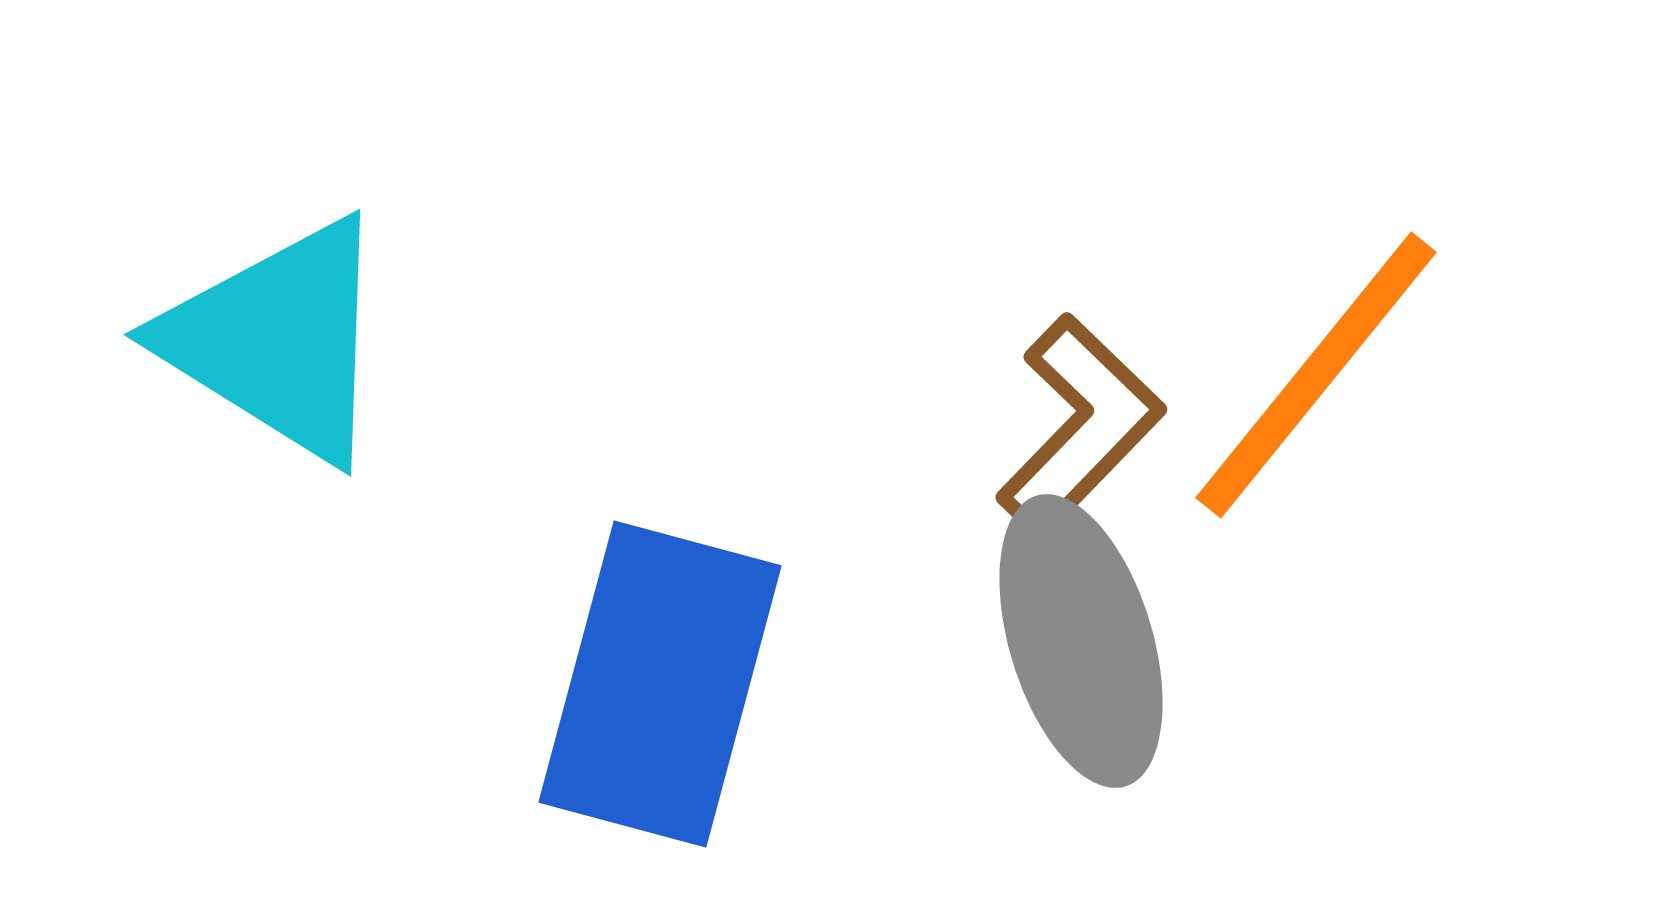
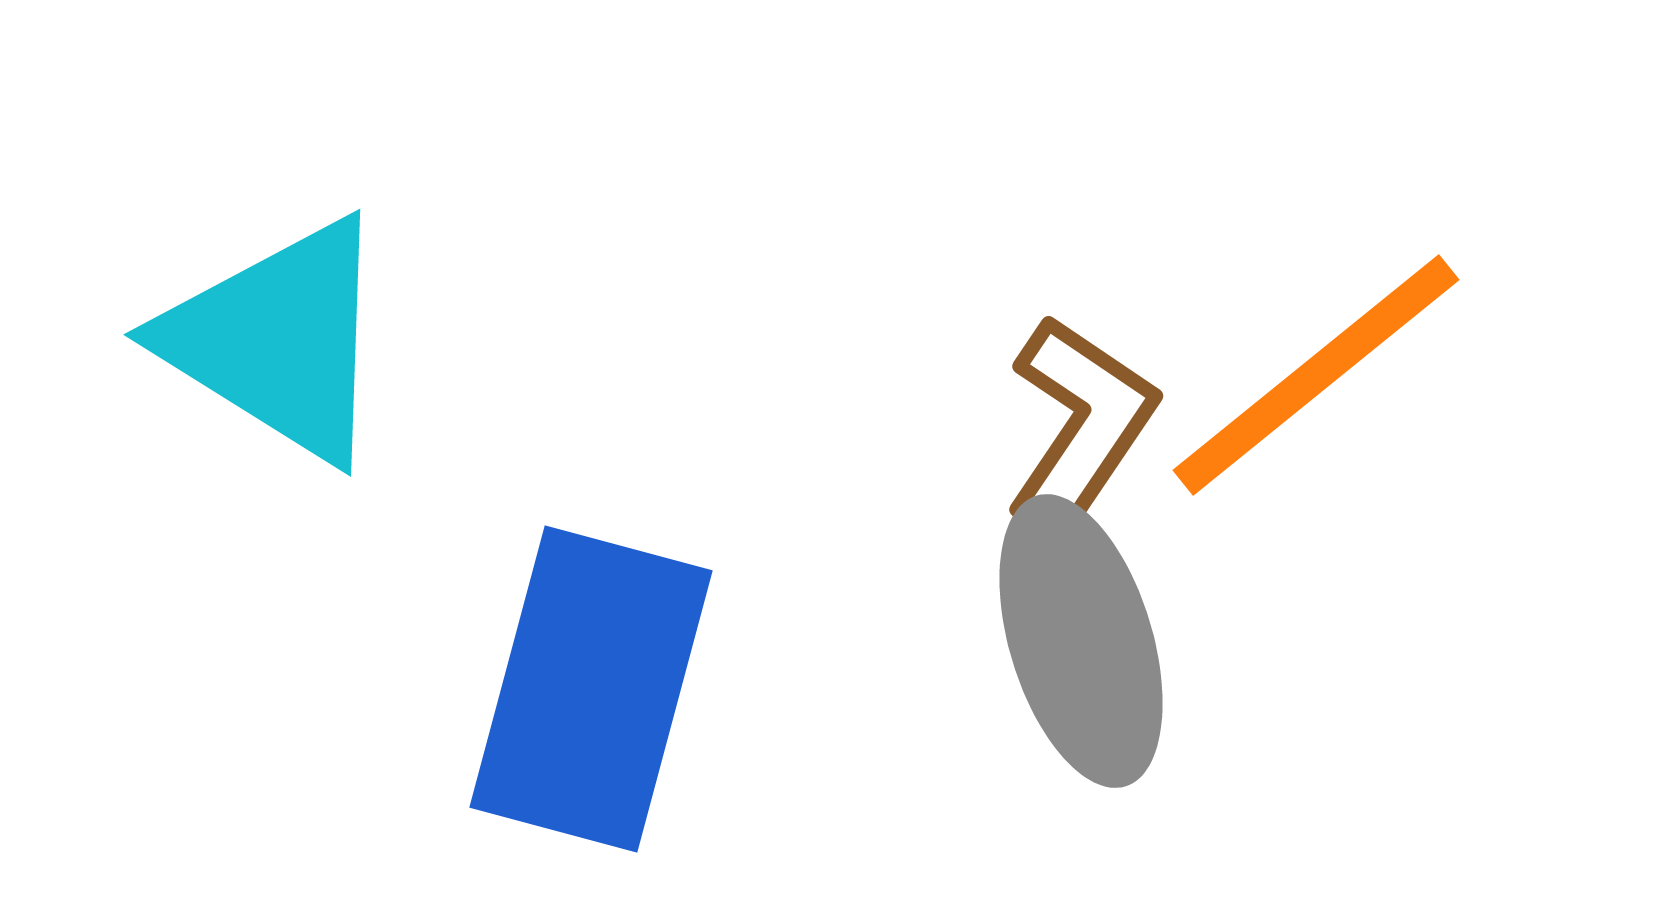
orange line: rotated 12 degrees clockwise
brown L-shape: rotated 10 degrees counterclockwise
blue rectangle: moved 69 px left, 5 px down
